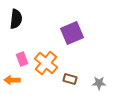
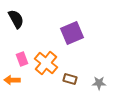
black semicircle: rotated 36 degrees counterclockwise
